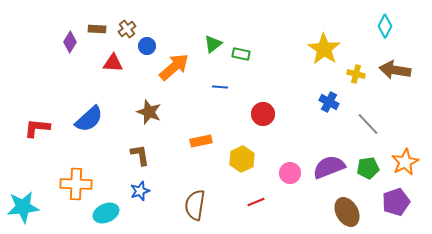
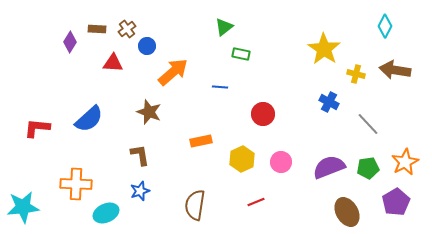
green triangle: moved 11 px right, 17 px up
orange arrow: moved 1 px left, 5 px down
pink circle: moved 9 px left, 11 px up
purple pentagon: rotated 12 degrees counterclockwise
